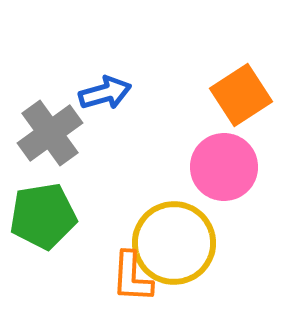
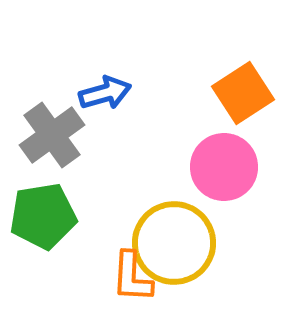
orange square: moved 2 px right, 2 px up
gray cross: moved 2 px right, 2 px down
